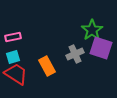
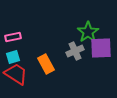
green star: moved 4 px left, 2 px down
purple square: rotated 20 degrees counterclockwise
gray cross: moved 3 px up
orange rectangle: moved 1 px left, 2 px up
